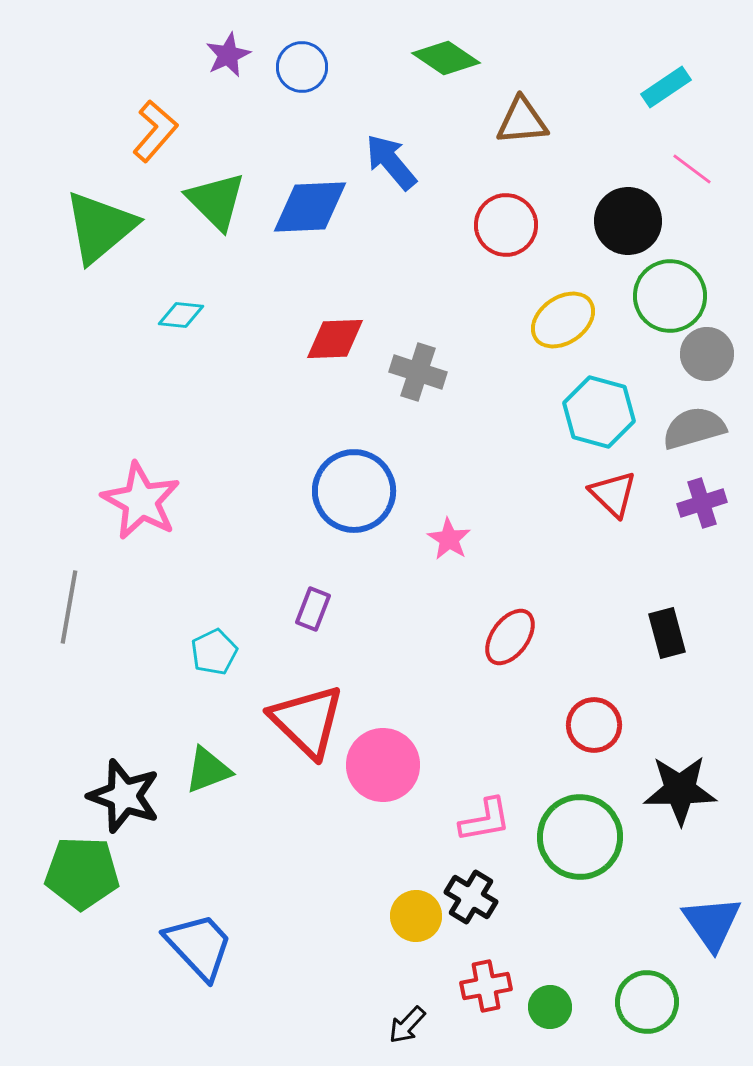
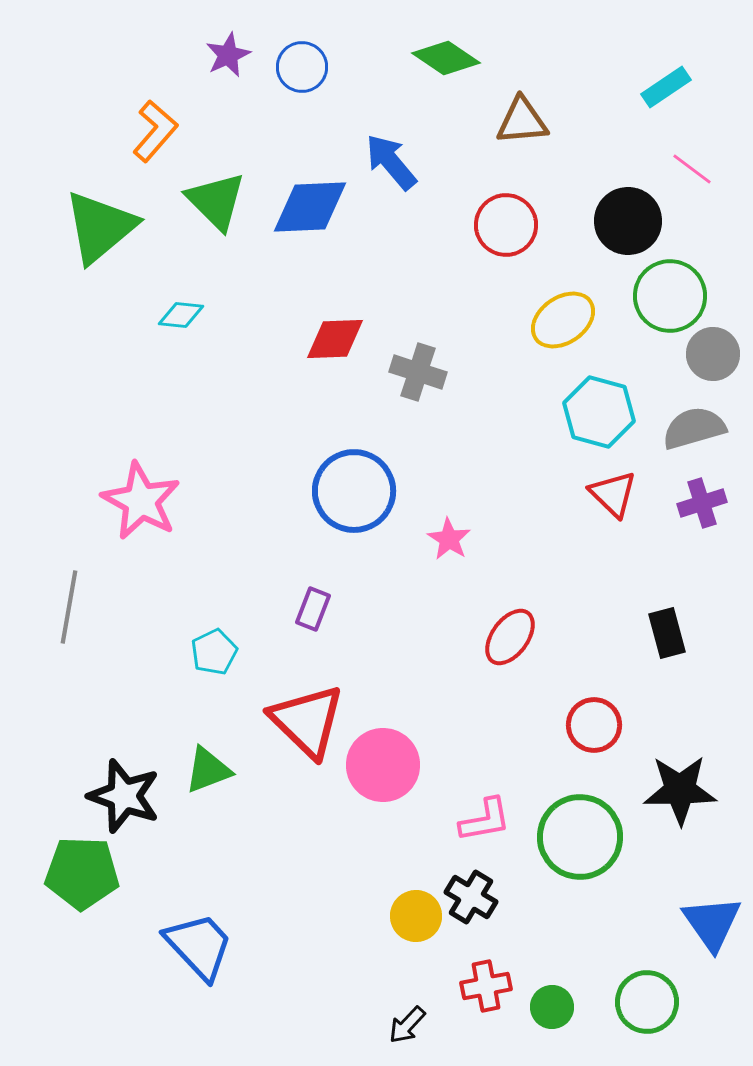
gray circle at (707, 354): moved 6 px right
green circle at (550, 1007): moved 2 px right
